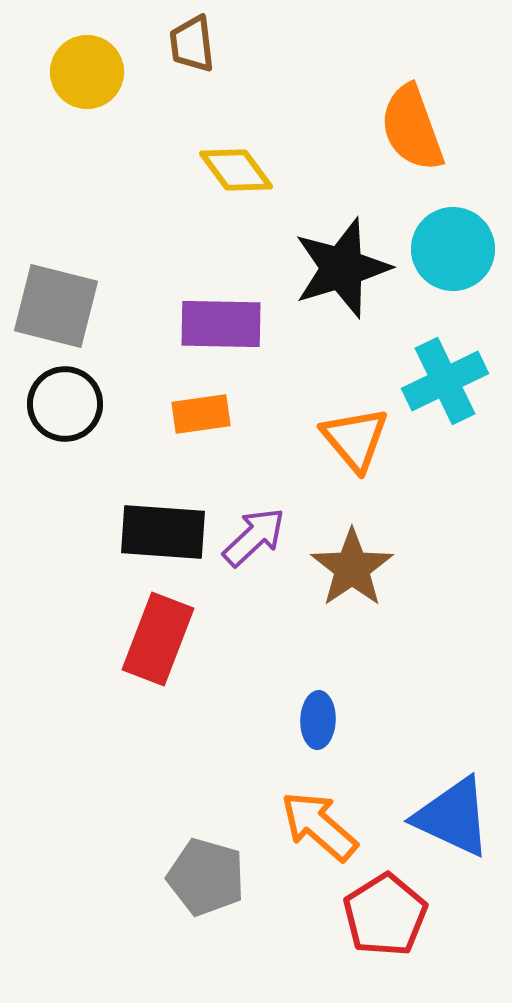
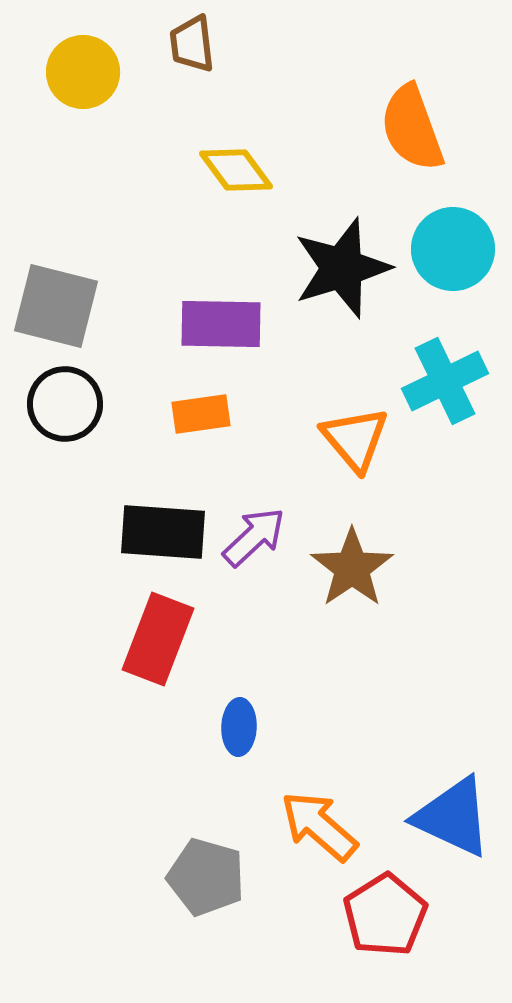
yellow circle: moved 4 px left
blue ellipse: moved 79 px left, 7 px down
